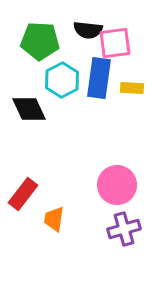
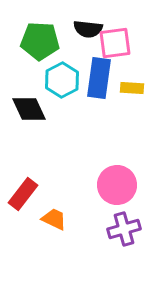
black semicircle: moved 1 px up
orange trapezoid: rotated 108 degrees clockwise
